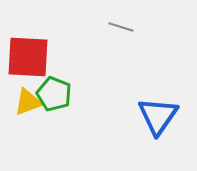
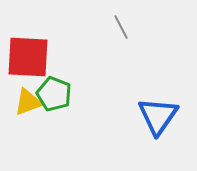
gray line: rotated 45 degrees clockwise
